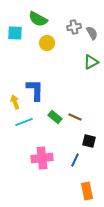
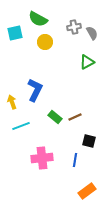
cyan square: rotated 14 degrees counterclockwise
yellow circle: moved 2 px left, 1 px up
green triangle: moved 4 px left
blue L-shape: rotated 25 degrees clockwise
yellow arrow: moved 3 px left
brown line: rotated 48 degrees counterclockwise
cyan line: moved 3 px left, 4 px down
blue line: rotated 16 degrees counterclockwise
orange rectangle: rotated 66 degrees clockwise
